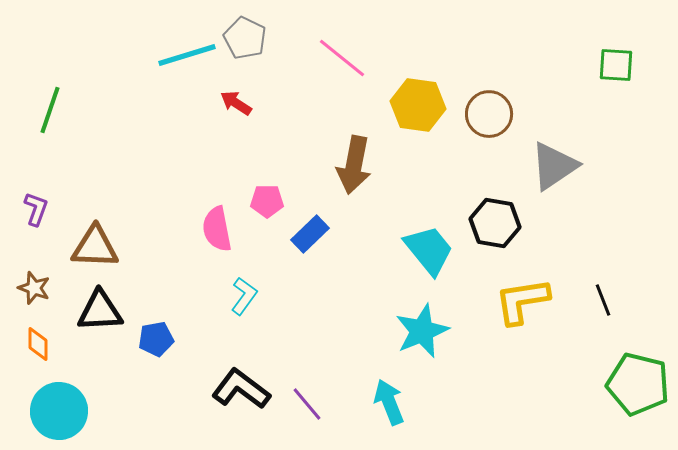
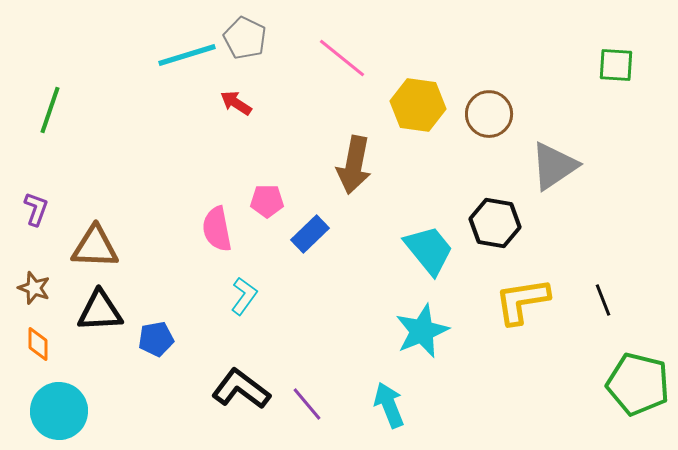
cyan arrow: moved 3 px down
